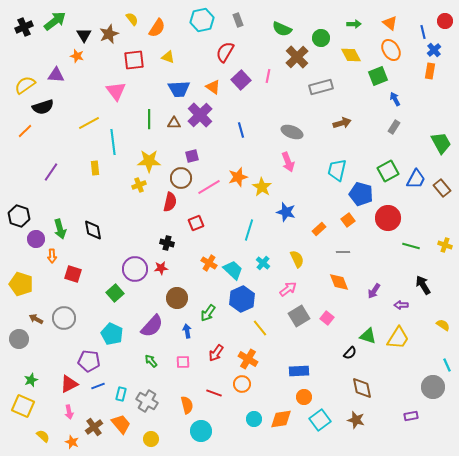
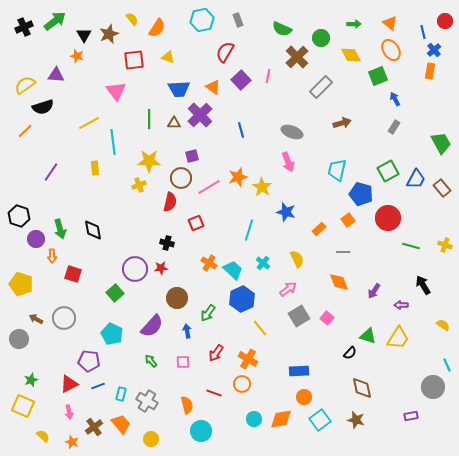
gray rectangle at (321, 87): rotated 30 degrees counterclockwise
